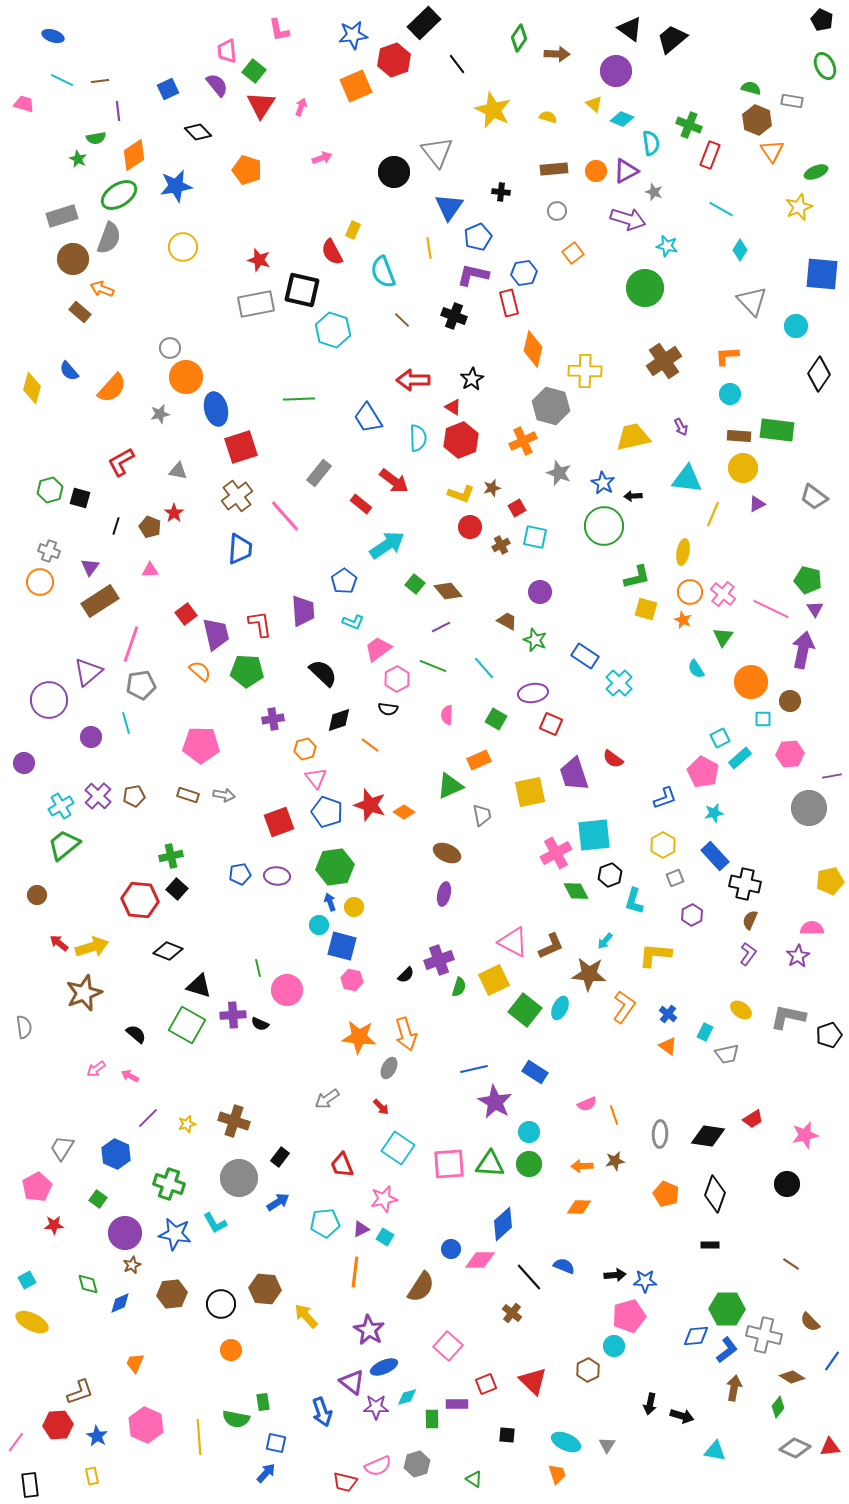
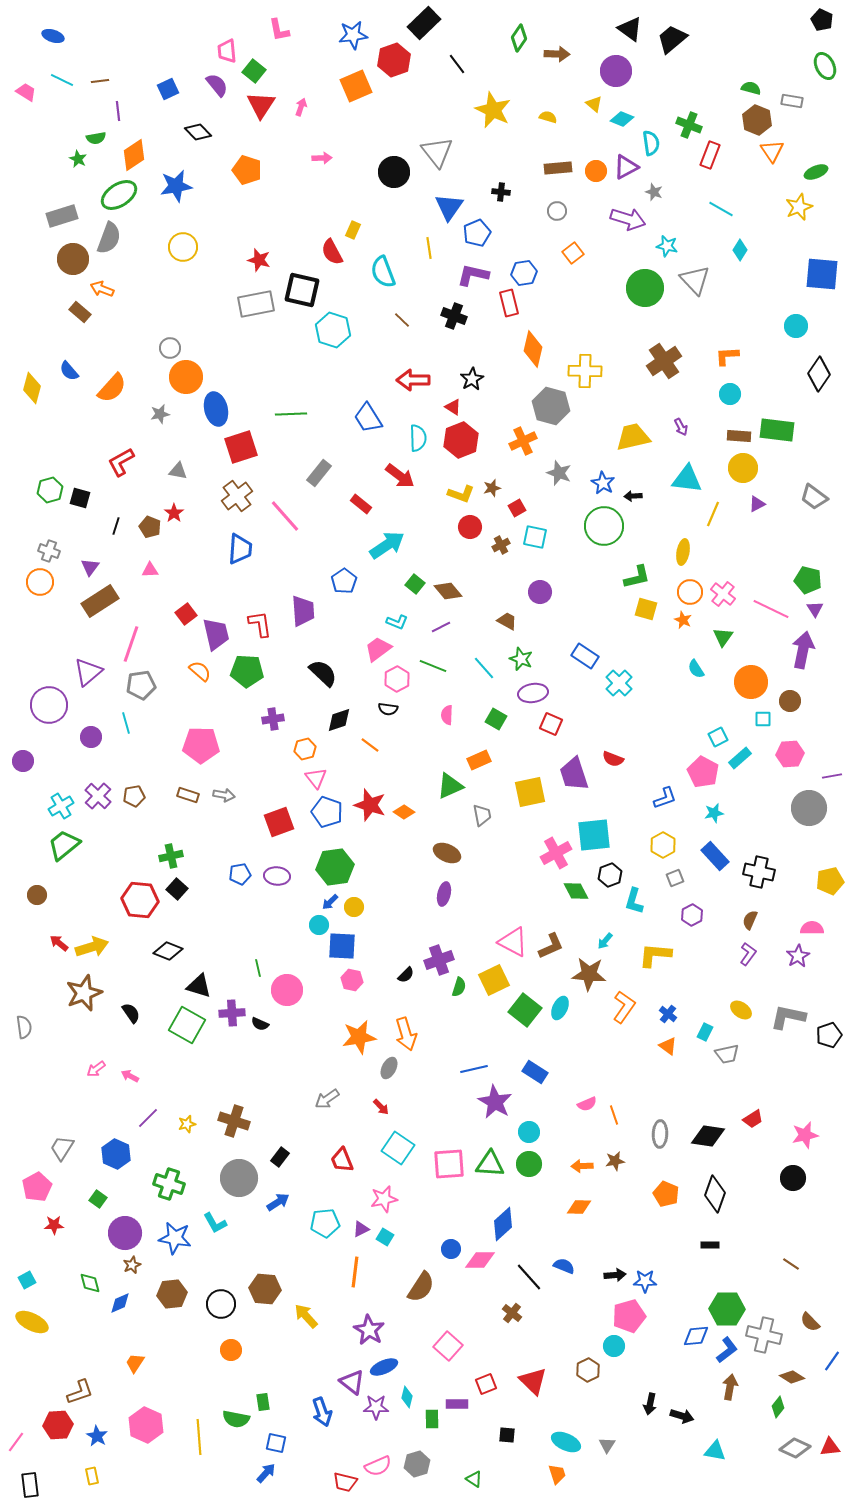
pink trapezoid at (24, 104): moved 2 px right, 12 px up; rotated 15 degrees clockwise
pink arrow at (322, 158): rotated 18 degrees clockwise
brown rectangle at (554, 169): moved 4 px right, 1 px up
purple triangle at (626, 171): moved 4 px up
blue pentagon at (478, 237): moved 1 px left, 4 px up
gray triangle at (752, 301): moved 57 px left, 21 px up
green line at (299, 399): moved 8 px left, 15 px down
red arrow at (394, 481): moved 6 px right, 5 px up
cyan L-shape at (353, 622): moved 44 px right
green star at (535, 640): moved 14 px left, 19 px down
purple circle at (49, 700): moved 5 px down
cyan square at (720, 738): moved 2 px left, 1 px up
red semicircle at (613, 759): rotated 15 degrees counterclockwise
purple circle at (24, 763): moved 1 px left, 2 px up
black cross at (745, 884): moved 14 px right, 12 px up
blue arrow at (330, 902): rotated 114 degrees counterclockwise
blue square at (342, 946): rotated 12 degrees counterclockwise
purple cross at (233, 1015): moved 1 px left, 2 px up
black semicircle at (136, 1034): moved 5 px left, 21 px up; rotated 15 degrees clockwise
orange star at (359, 1037): rotated 16 degrees counterclockwise
red trapezoid at (342, 1165): moved 5 px up
black circle at (787, 1184): moved 6 px right, 6 px up
blue star at (175, 1234): moved 4 px down
green diamond at (88, 1284): moved 2 px right, 1 px up
orange trapezoid at (135, 1363): rotated 10 degrees clockwise
brown arrow at (734, 1388): moved 4 px left, 1 px up
cyan diamond at (407, 1397): rotated 60 degrees counterclockwise
